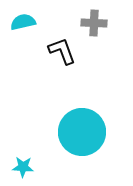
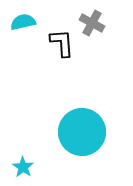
gray cross: moved 2 px left; rotated 25 degrees clockwise
black L-shape: moved 8 px up; rotated 16 degrees clockwise
cyan star: rotated 30 degrees clockwise
